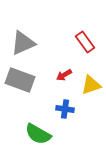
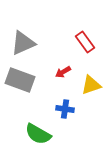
red arrow: moved 1 px left, 3 px up
